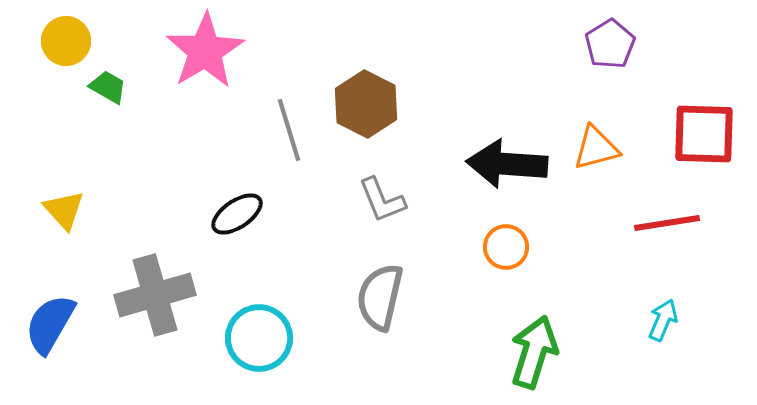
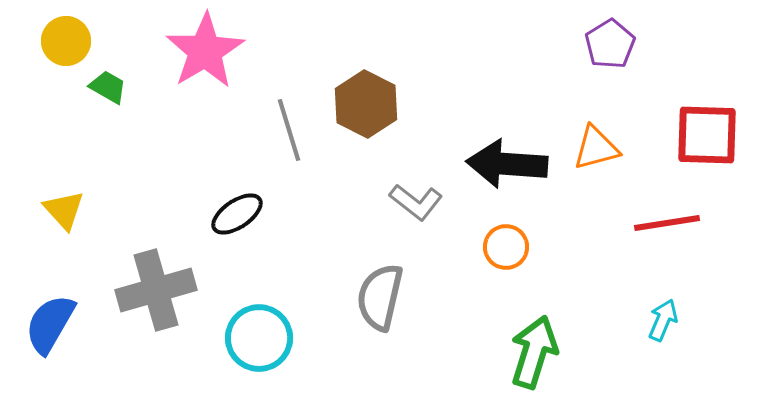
red square: moved 3 px right, 1 px down
gray L-shape: moved 34 px right, 2 px down; rotated 30 degrees counterclockwise
gray cross: moved 1 px right, 5 px up
